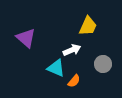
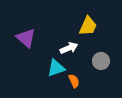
white arrow: moved 3 px left, 2 px up
gray circle: moved 2 px left, 3 px up
cyan triangle: rotated 42 degrees counterclockwise
orange semicircle: rotated 64 degrees counterclockwise
